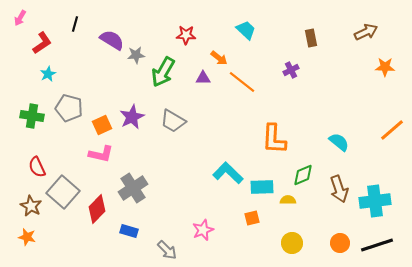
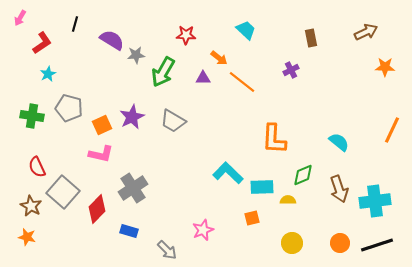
orange line at (392, 130): rotated 24 degrees counterclockwise
